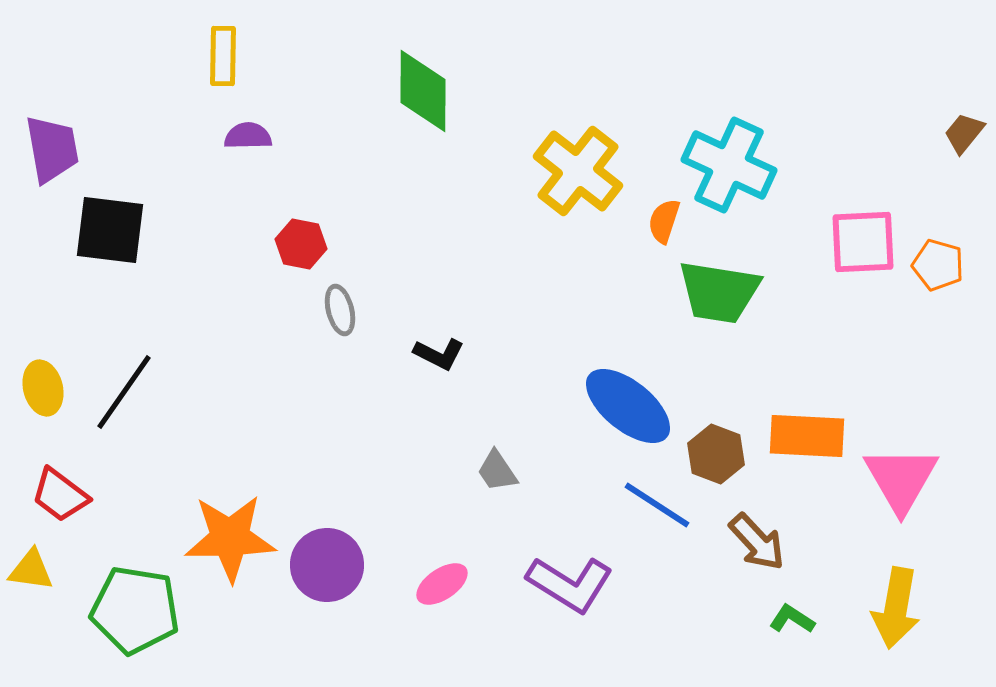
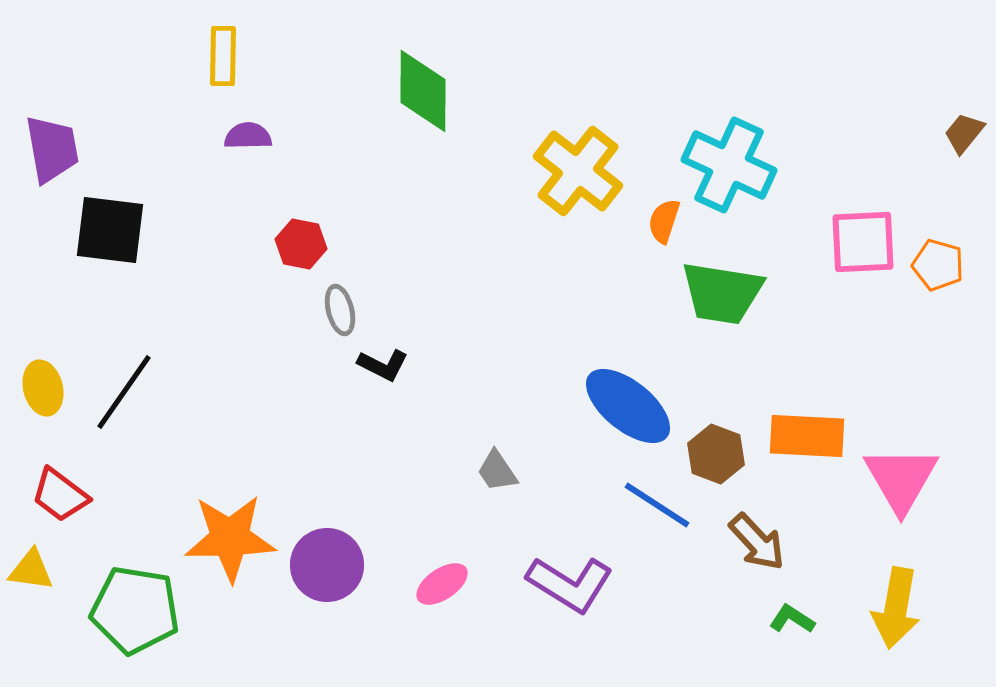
green trapezoid: moved 3 px right, 1 px down
black L-shape: moved 56 px left, 11 px down
